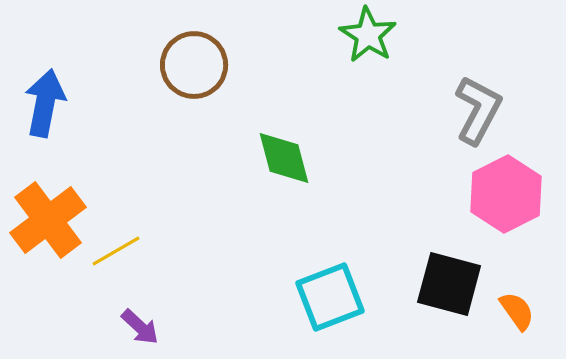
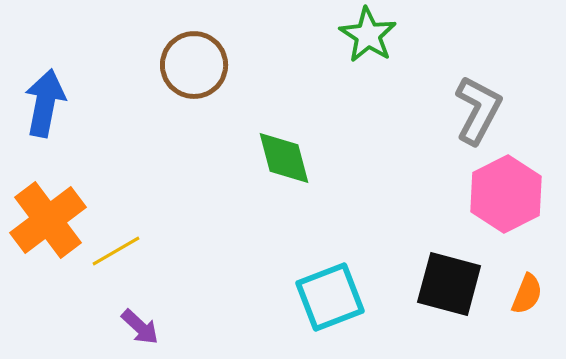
orange semicircle: moved 10 px right, 17 px up; rotated 57 degrees clockwise
